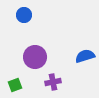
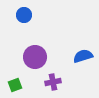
blue semicircle: moved 2 px left
